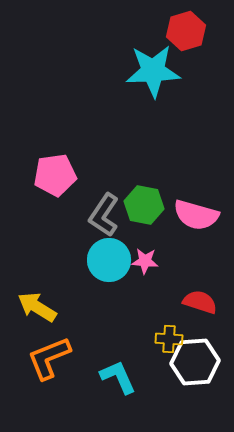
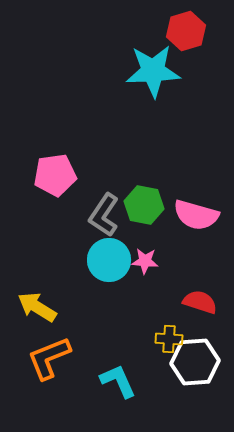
cyan L-shape: moved 4 px down
